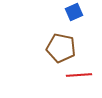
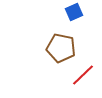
red line: moved 4 px right; rotated 40 degrees counterclockwise
